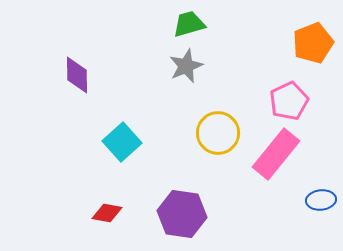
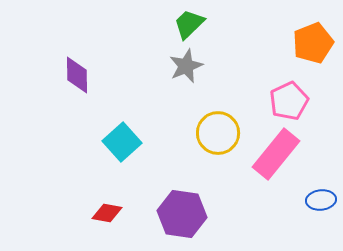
green trapezoid: rotated 28 degrees counterclockwise
